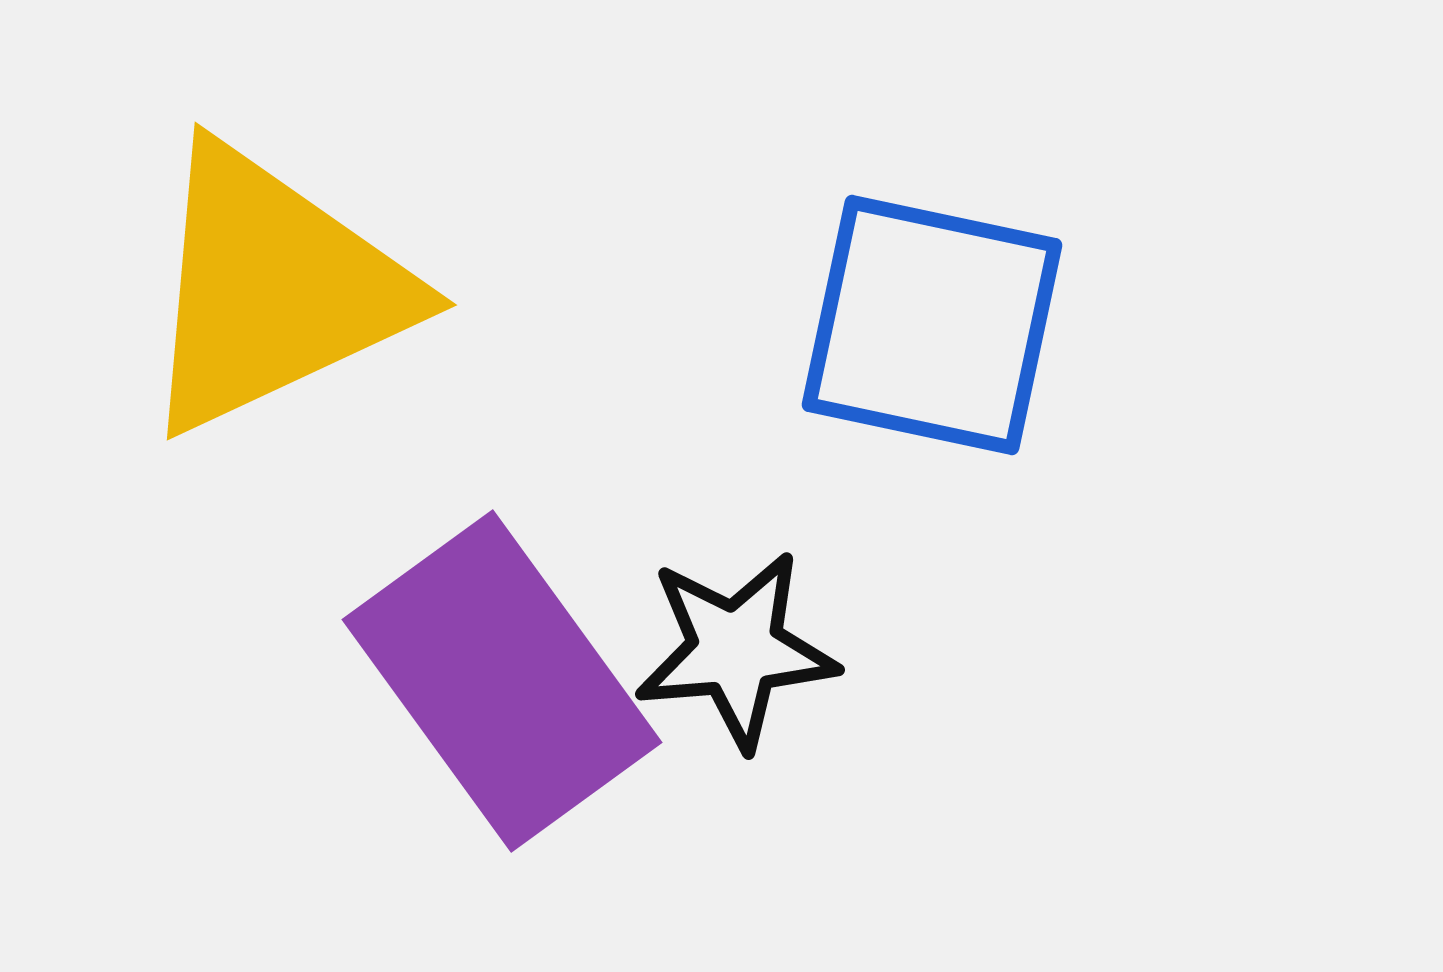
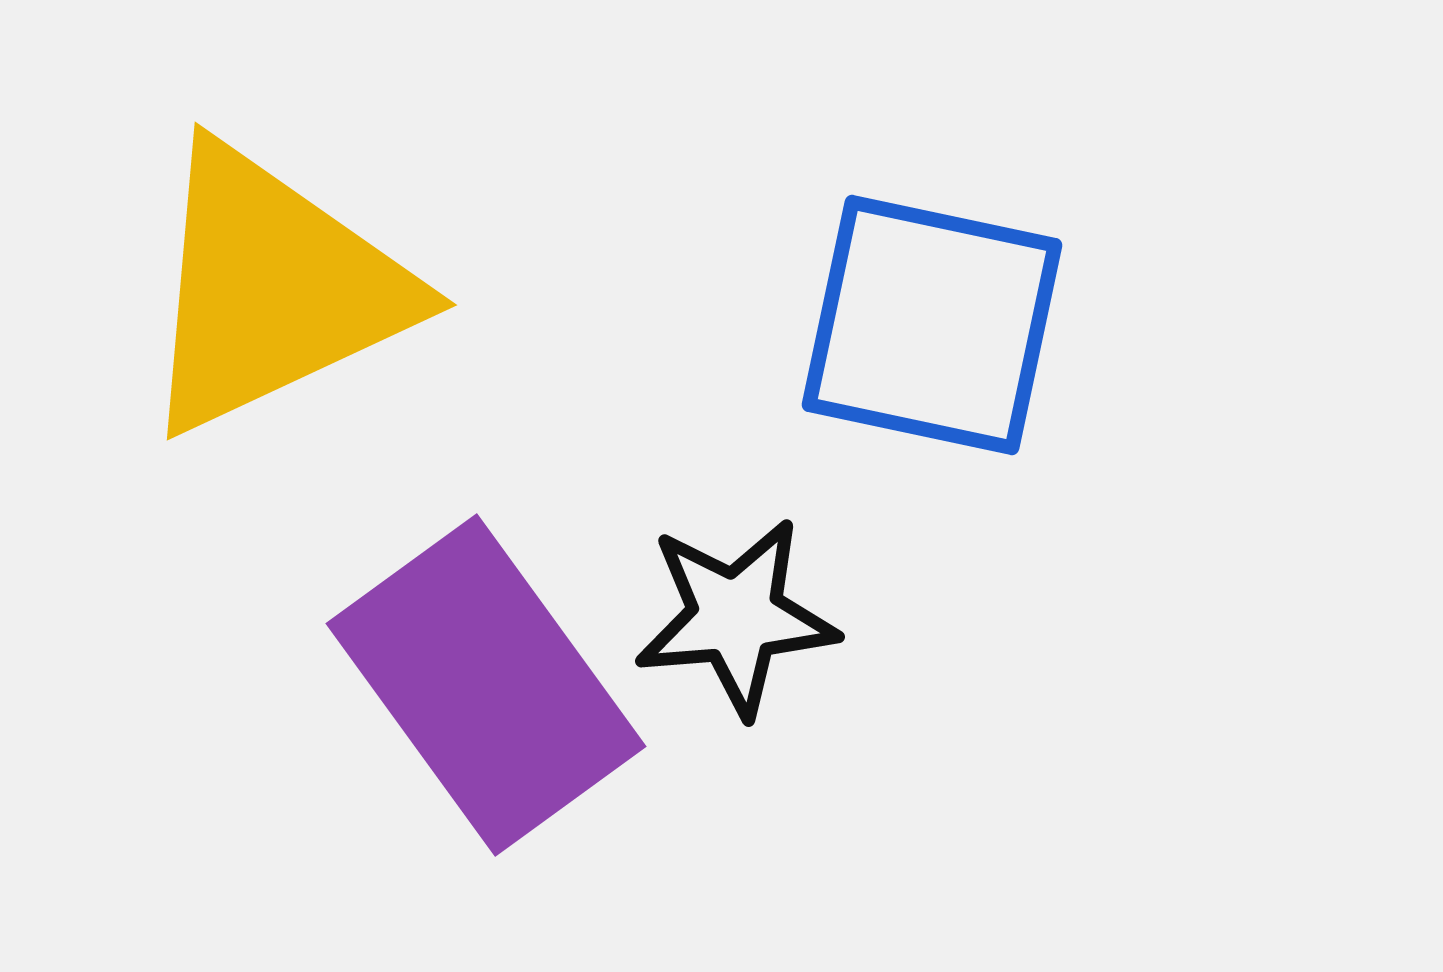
black star: moved 33 px up
purple rectangle: moved 16 px left, 4 px down
